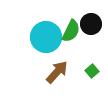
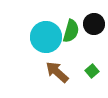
black circle: moved 3 px right
green semicircle: rotated 10 degrees counterclockwise
brown arrow: rotated 90 degrees counterclockwise
